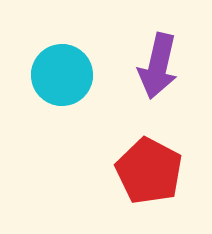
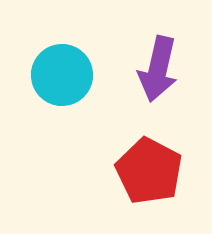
purple arrow: moved 3 px down
